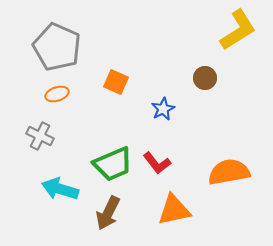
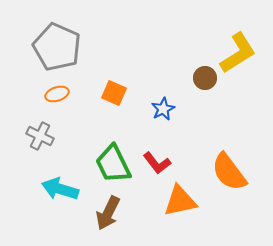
yellow L-shape: moved 23 px down
orange square: moved 2 px left, 11 px down
green trapezoid: rotated 87 degrees clockwise
orange semicircle: rotated 117 degrees counterclockwise
orange triangle: moved 6 px right, 9 px up
